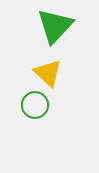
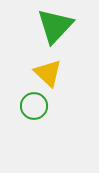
green circle: moved 1 px left, 1 px down
